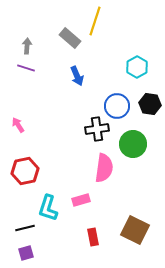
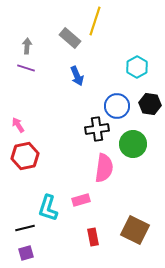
red hexagon: moved 15 px up
